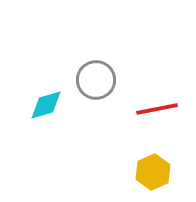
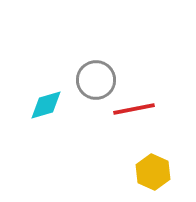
red line: moved 23 px left
yellow hexagon: rotated 12 degrees counterclockwise
